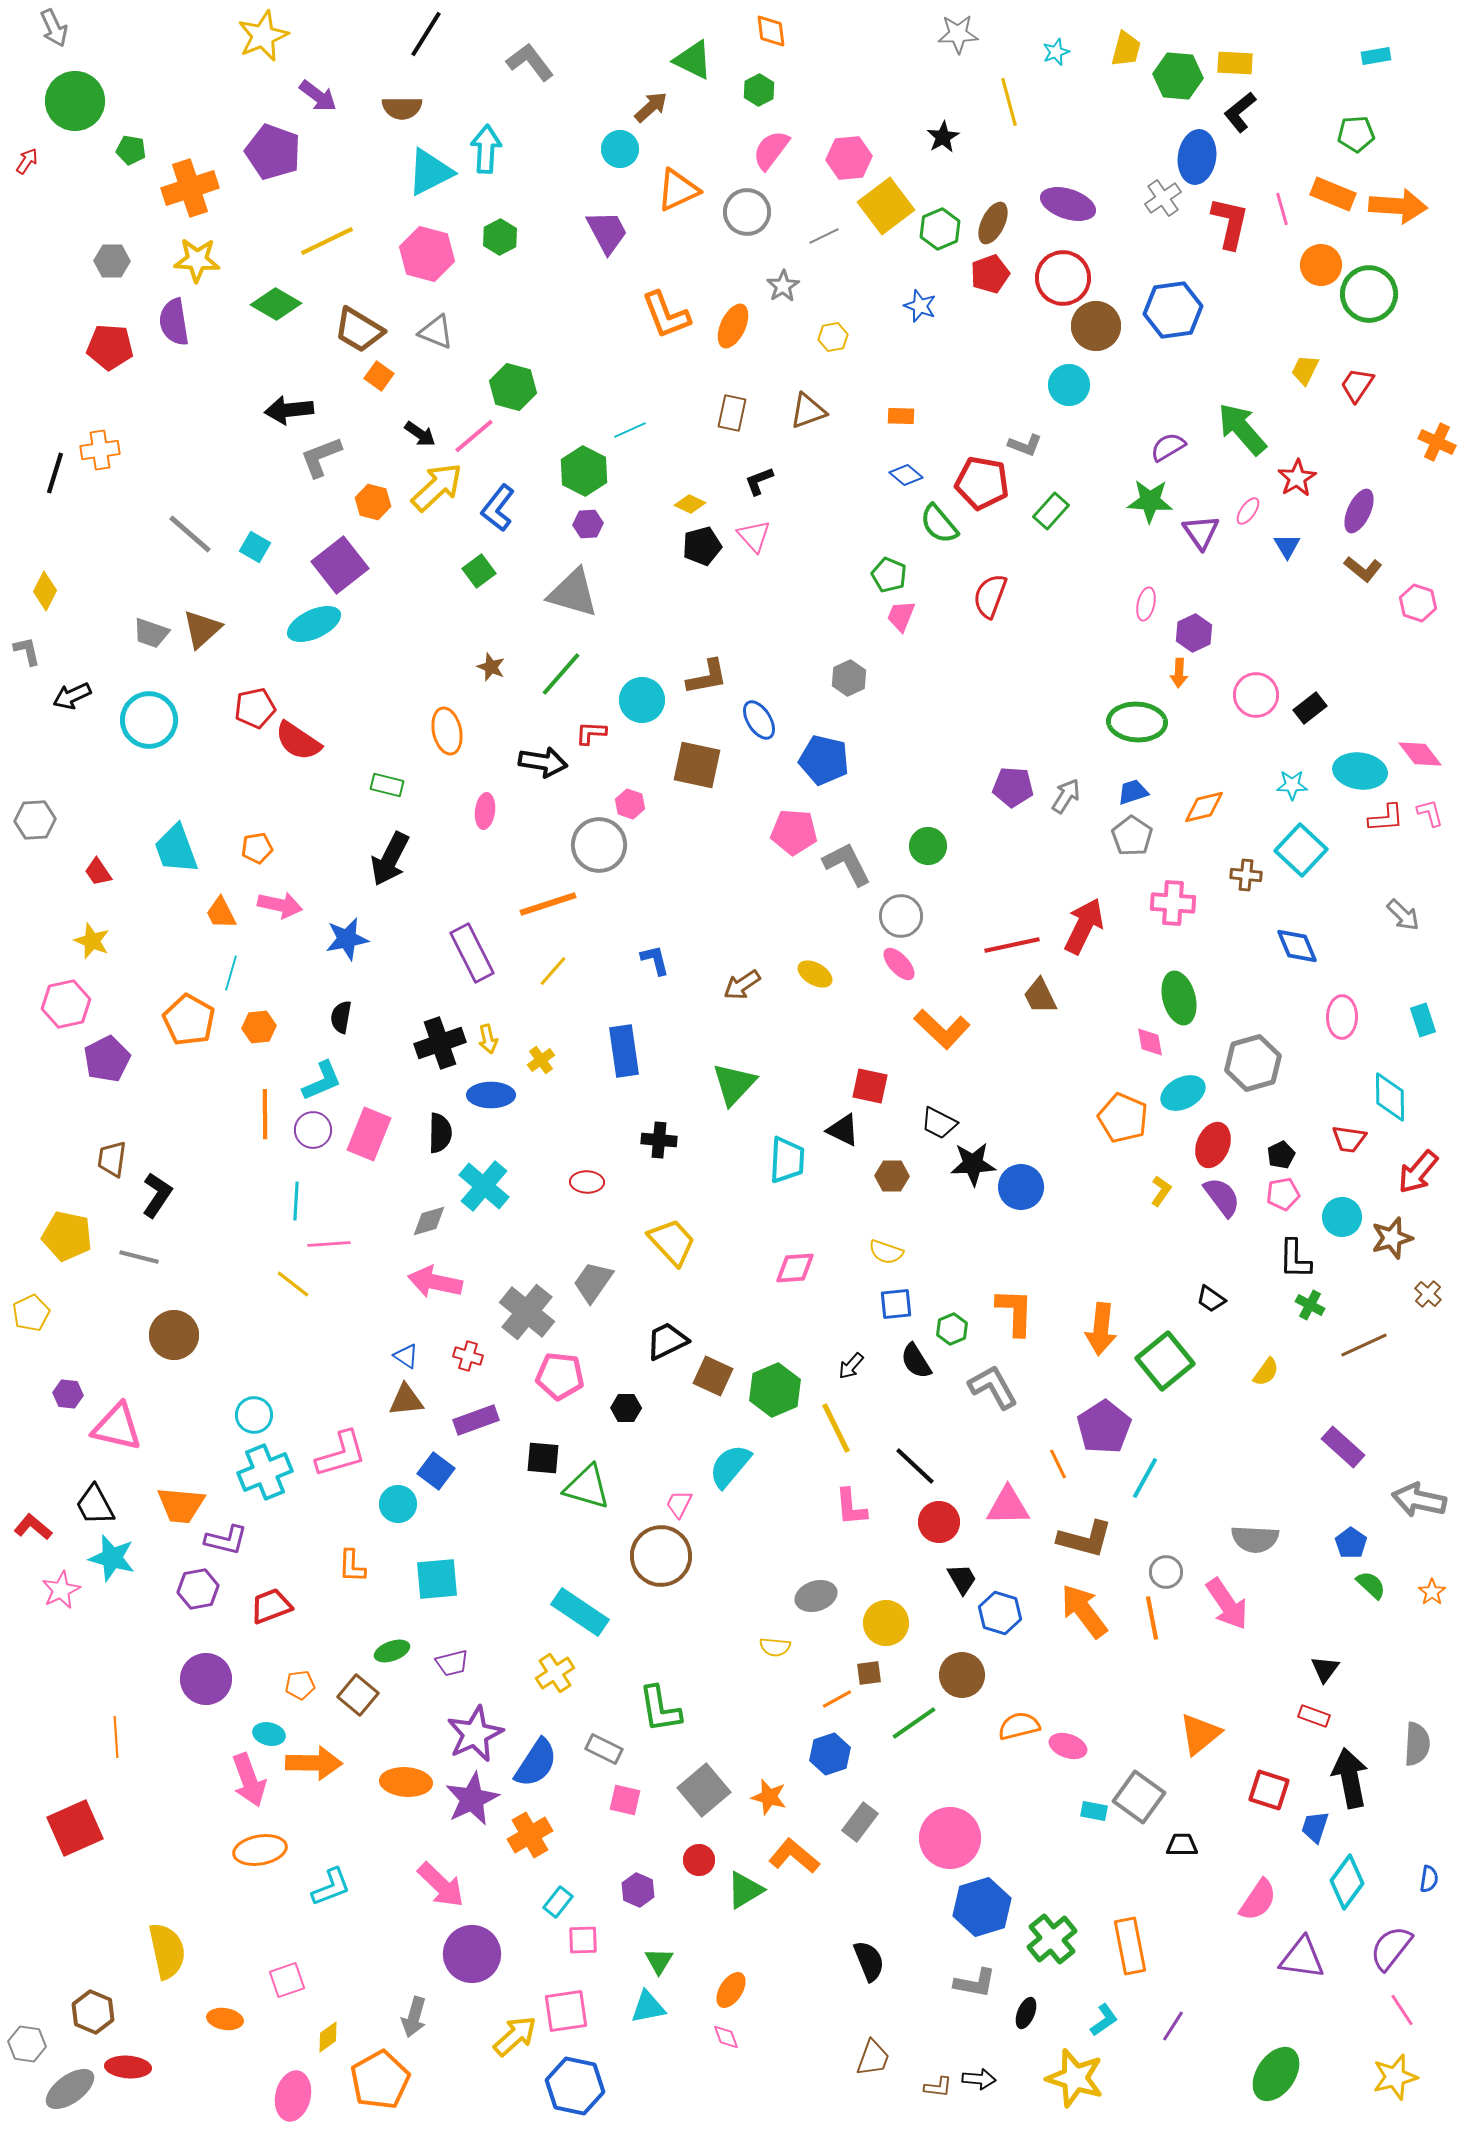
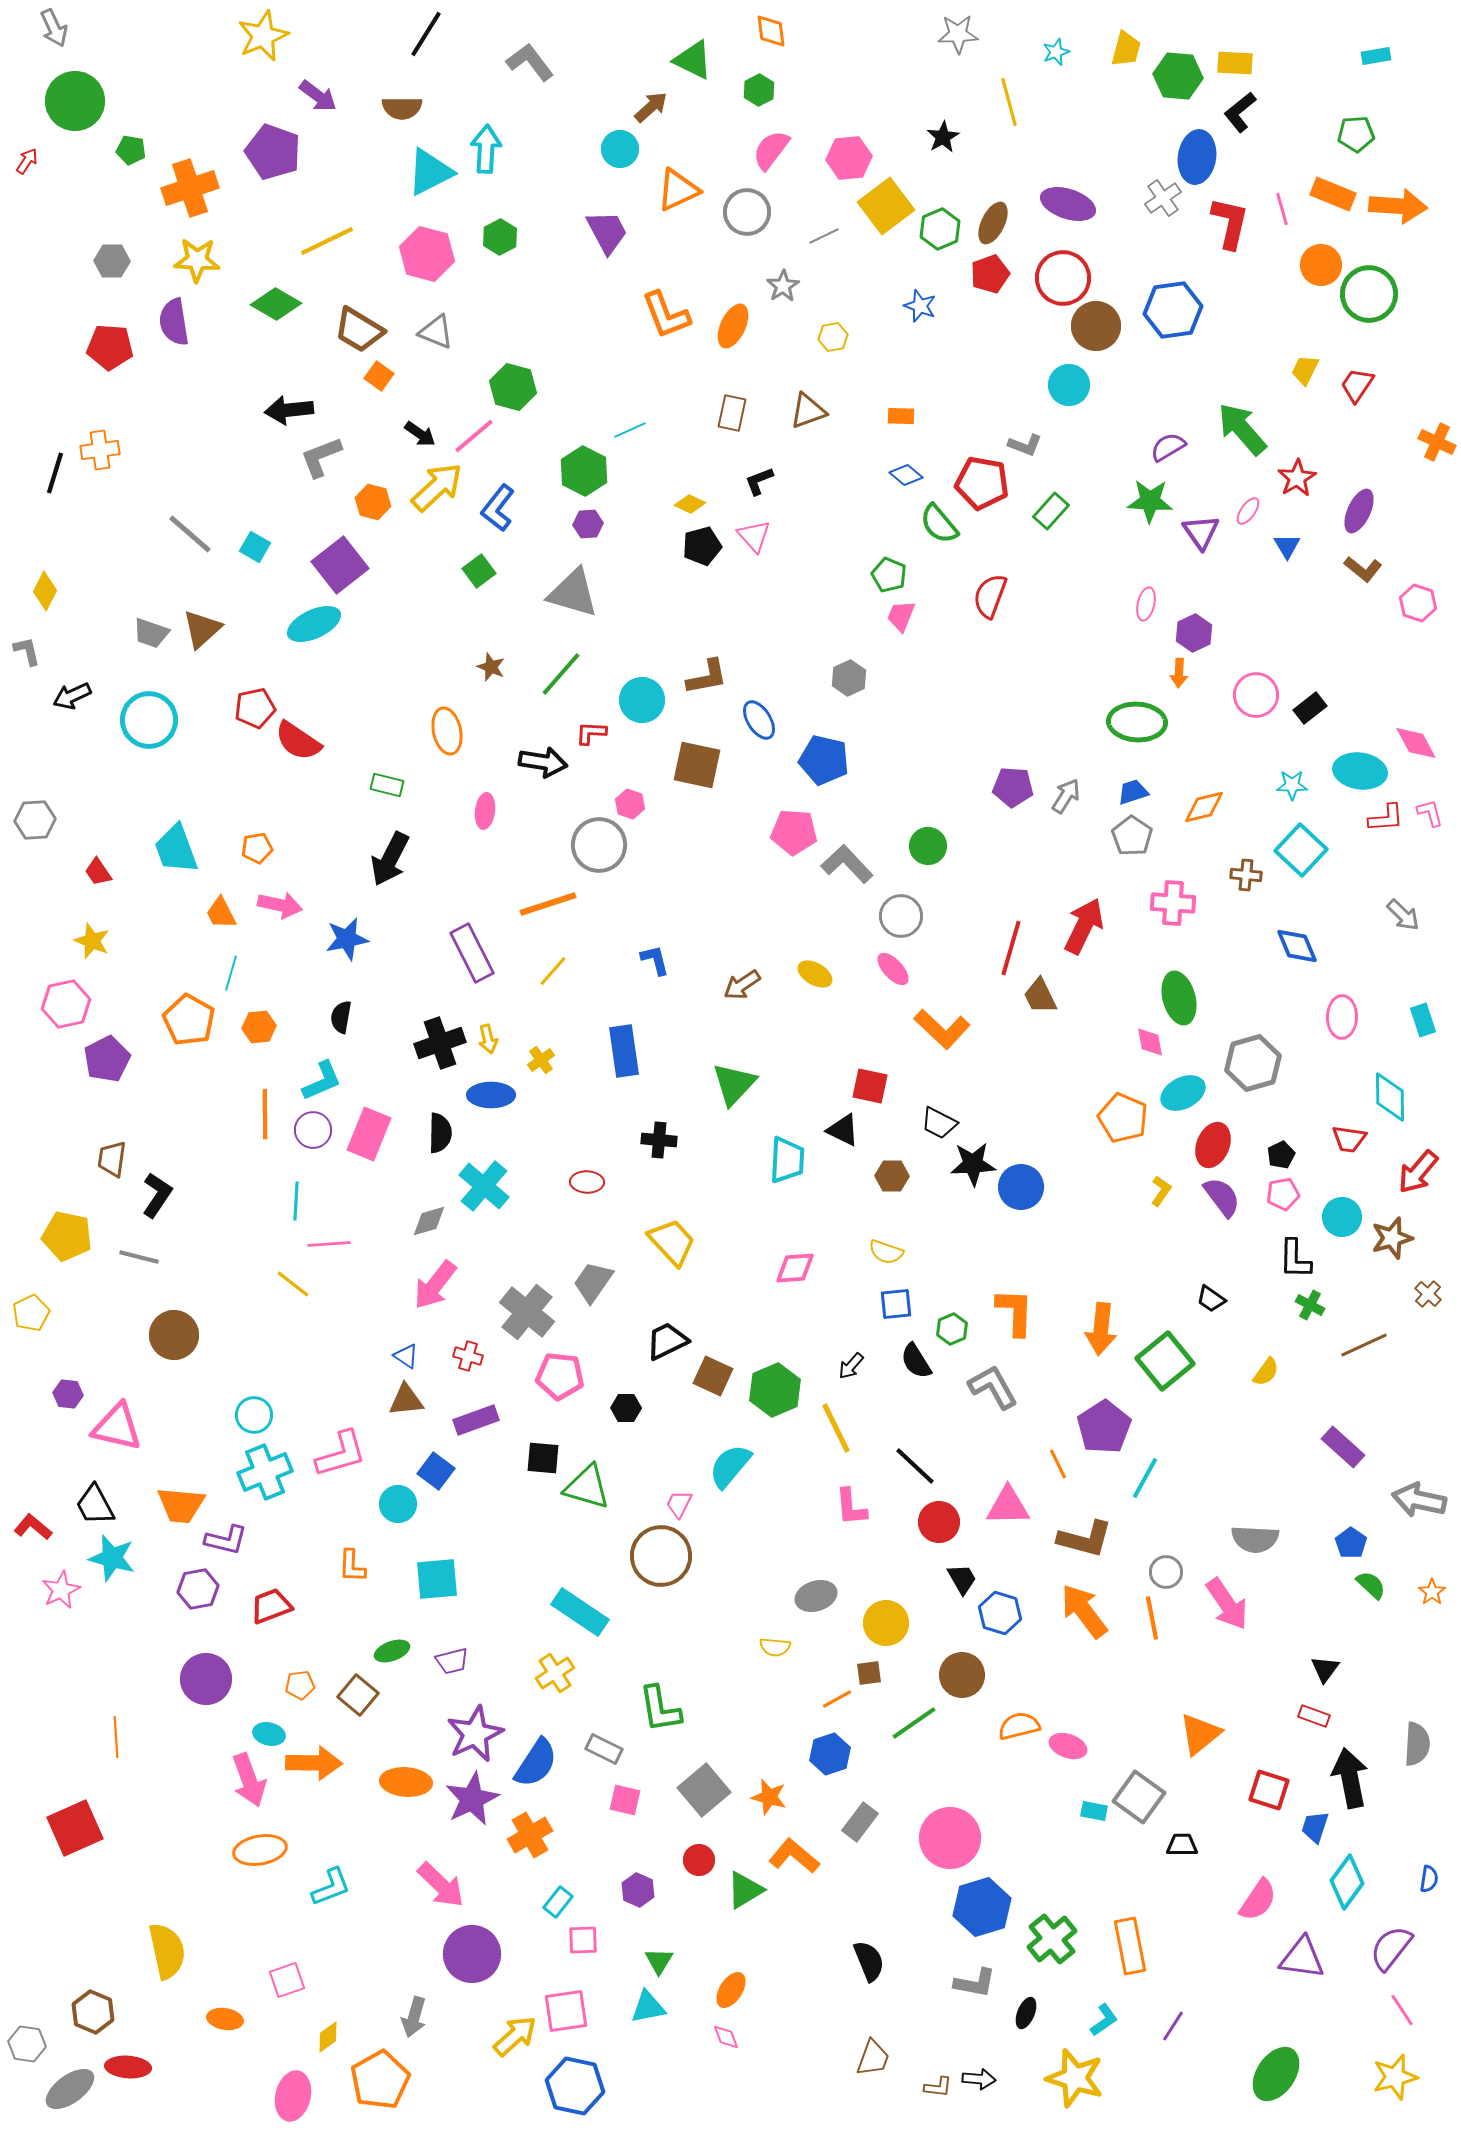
pink diamond at (1420, 754): moved 4 px left, 11 px up; rotated 9 degrees clockwise
gray L-shape at (847, 864): rotated 16 degrees counterclockwise
red line at (1012, 945): moved 1 px left, 3 px down; rotated 62 degrees counterclockwise
pink ellipse at (899, 964): moved 6 px left, 5 px down
pink arrow at (435, 1282): moved 3 px down; rotated 64 degrees counterclockwise
purple trapezoid at (452, 1663): moved 2 px up
